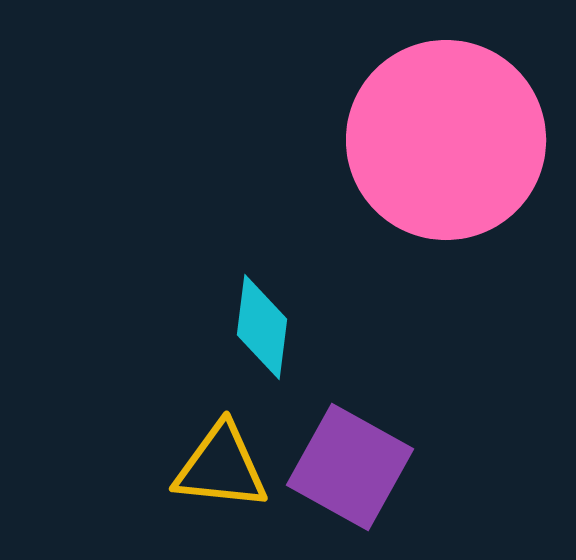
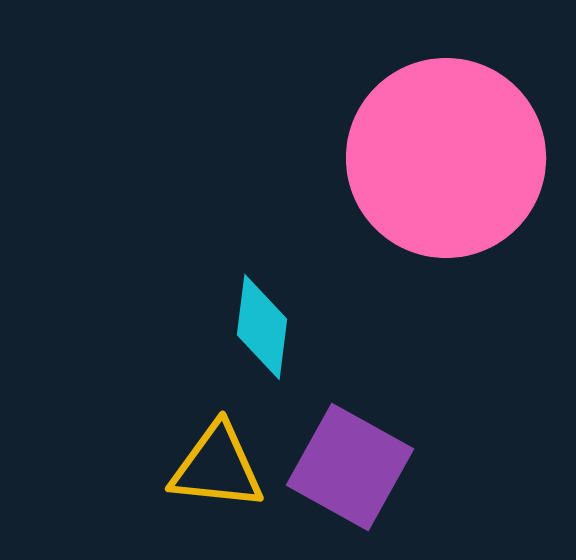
pink circle: moved 18 px down
yellow triangle: moved 4 px left
